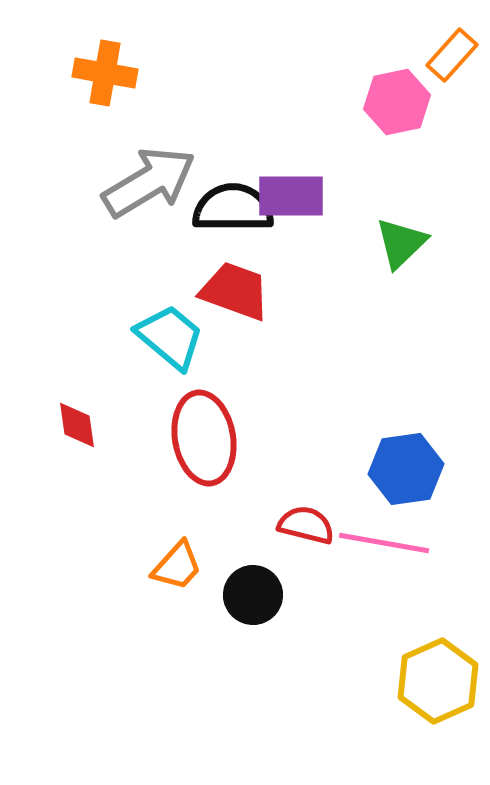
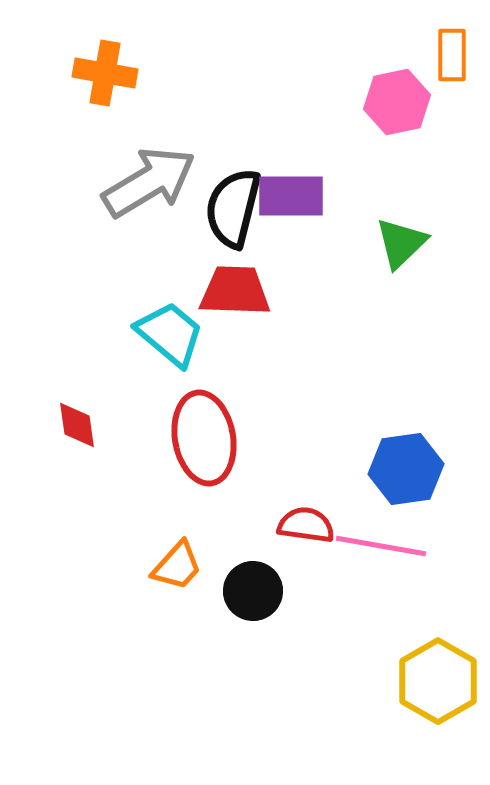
orange rectangle: rotated 42 degrees counterclockwise
black semicircle: rotated 76 degrees counterclockwise
red trapezoid: rotated 18 degrees counterclockwise
cyan trapezoid: moved 3 px up
red semicircle: rotated 6 degrees counterclockwise
pink line: moved 3 px left, 3 px down
black circle: moved 4 px up
yellow hexagon: rotated 6 degrees counterclockwise
